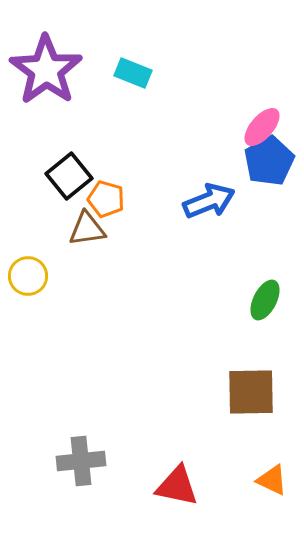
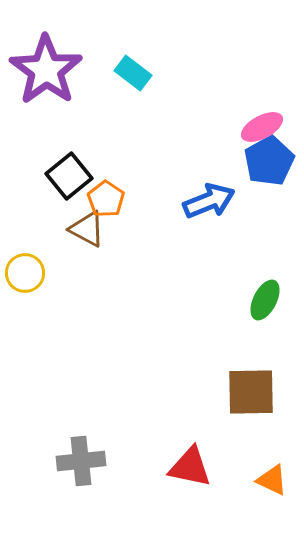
cyan rectangle: rotated 15 degrees clockwise
pink ellipse: rotated 21 degrees clockwise
orange pentagon: rotated 18 degrees clockwise
brown triangle: rotated 36 degrees clockwise
yellow circle: moved 3 px left, 3 px up
red triangle: moved 13 px right, 19 px up
